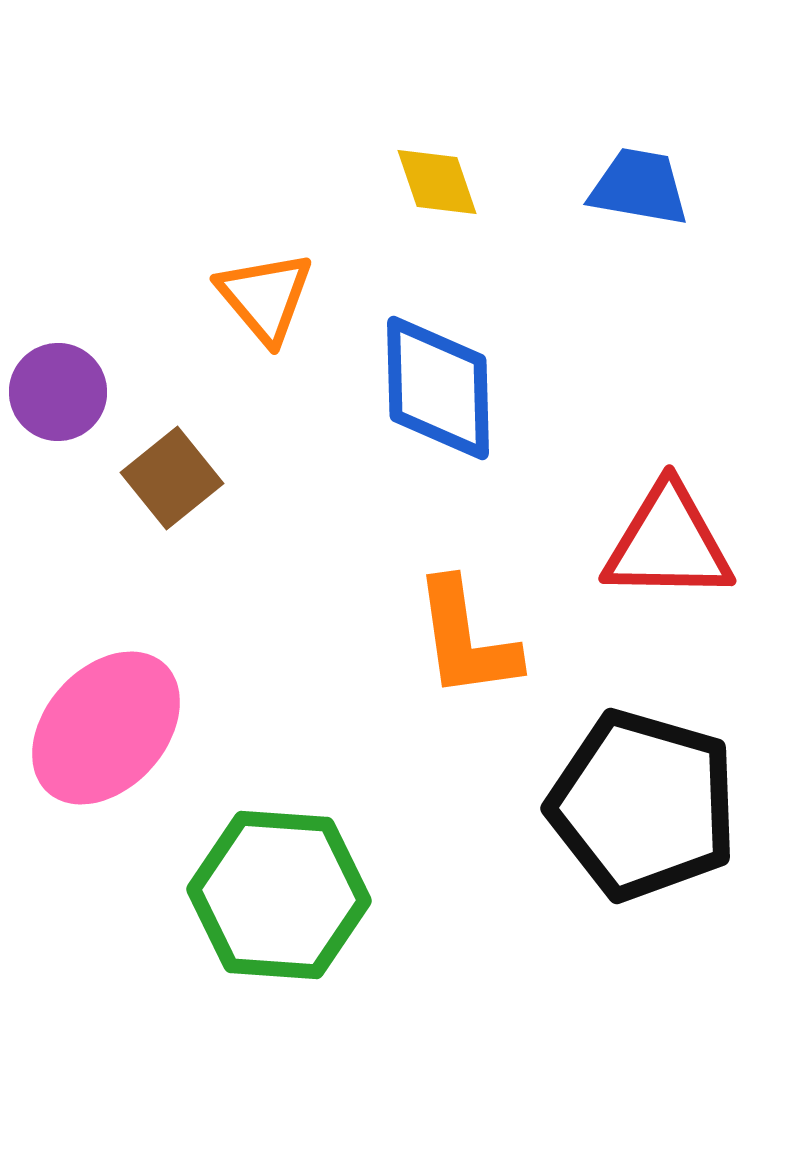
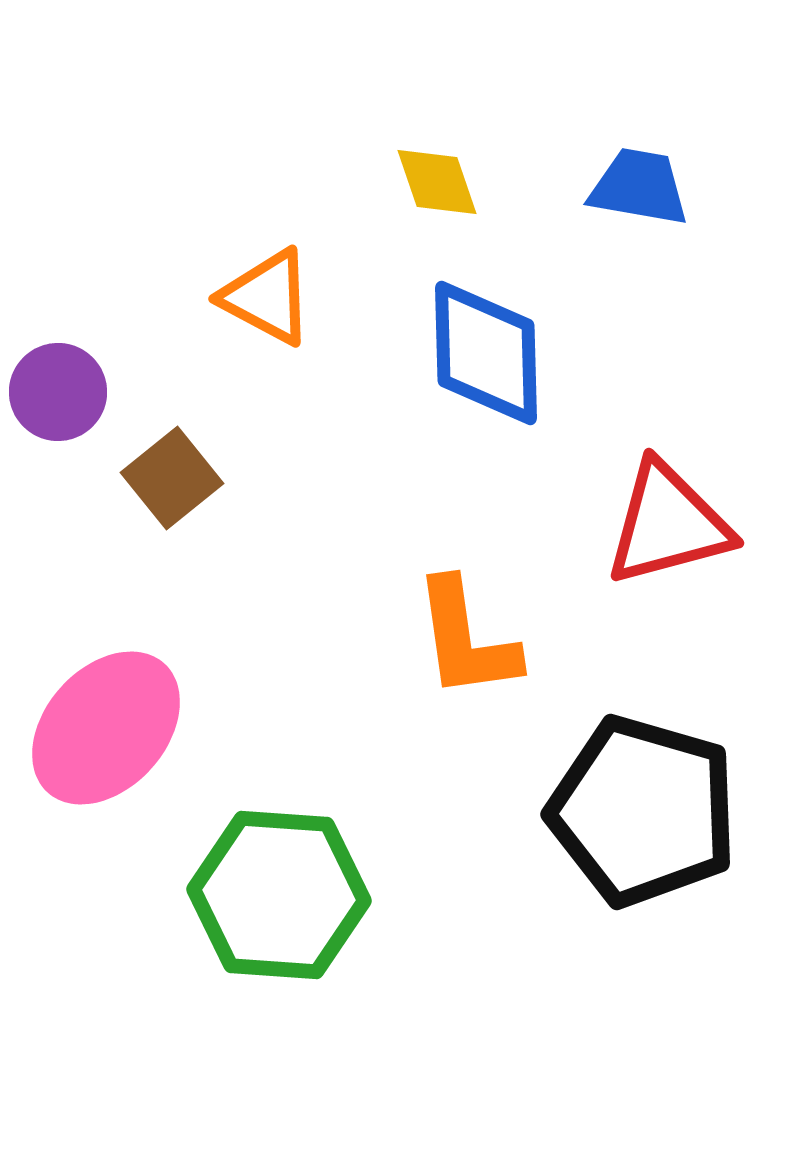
orange triangle: moved 2 px right; rotated 22 degrees counterclockwise
blue diamond: moved 48 px right, 35 px up
red triangle: moved 19 px up; rotated 16 degrees counterclockwise
black pentagon: moved 6 px down
